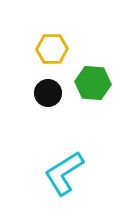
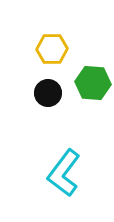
cyan L-shape: rotated 21 degrees counterclockwise
